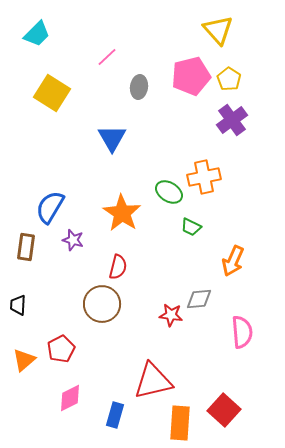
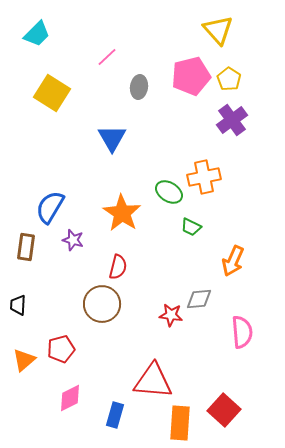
red pentagon: rotated 12 degrees clockwise
red triangle: rotated 18 degrees clockwise
